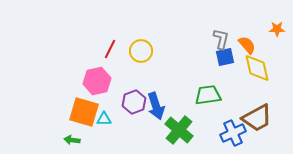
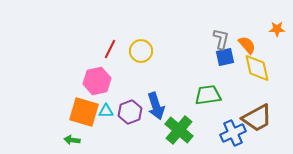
purple hexagon: moved 4 px left, 10 px down
cyan triangle: moved 2 px right, 8 px up
